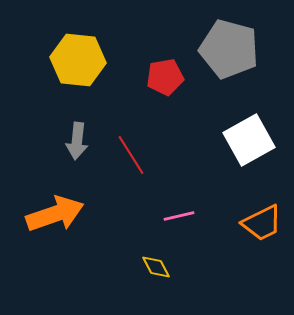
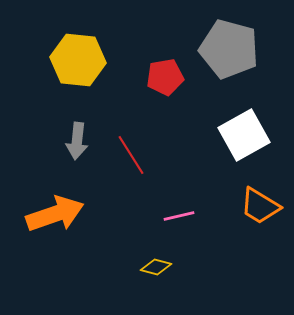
white square: moved 5 px left, 5 px up
orange trapezoid: moved 2 px left, 17 px up; rotated 57 degrees clockwise
yellow diamond: rotated 48 degrees counterclockwise
